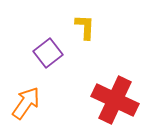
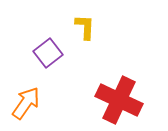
red cross: moved 4 px right
